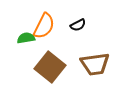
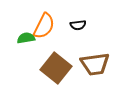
black semicircle: rotated 21 degrees clockwise
brown square: moved 6 px right, 1 px down
